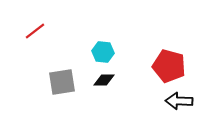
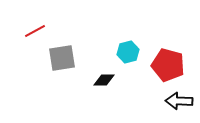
red line: rotated 10 degrees clockwise
cyan hexagon: moved 25 px right; rotated 20 degrees counterclockwise
red pentagon: moved 1 px left, 1 px up
gray square: moved 24 px up
